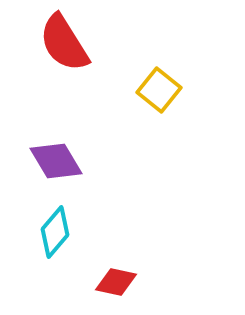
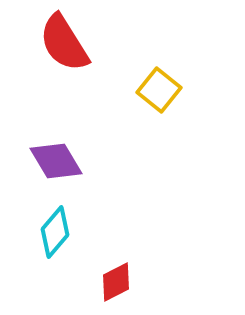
red diamond: rotated 39 degrees counterclockwise
